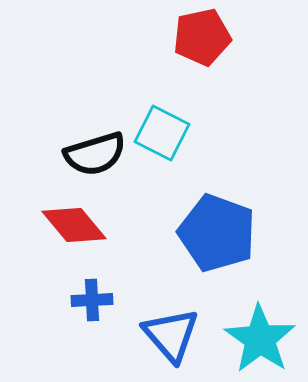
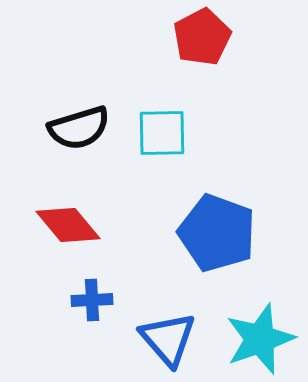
red pentagon: rotated 16 degrees counterclockwise
cyan square: rotated 28 degrees counterclockwise
black semicircle: moved 16 px left, 26 px up
red diamond: moved 6 px left
blue triangle: moved 3 px left, 4 px down
cyan star: rotated 18 degrees clockwise
